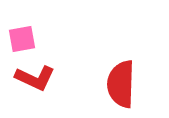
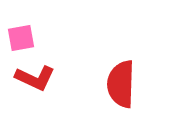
pink square: moved 1 px left, 1 px up
